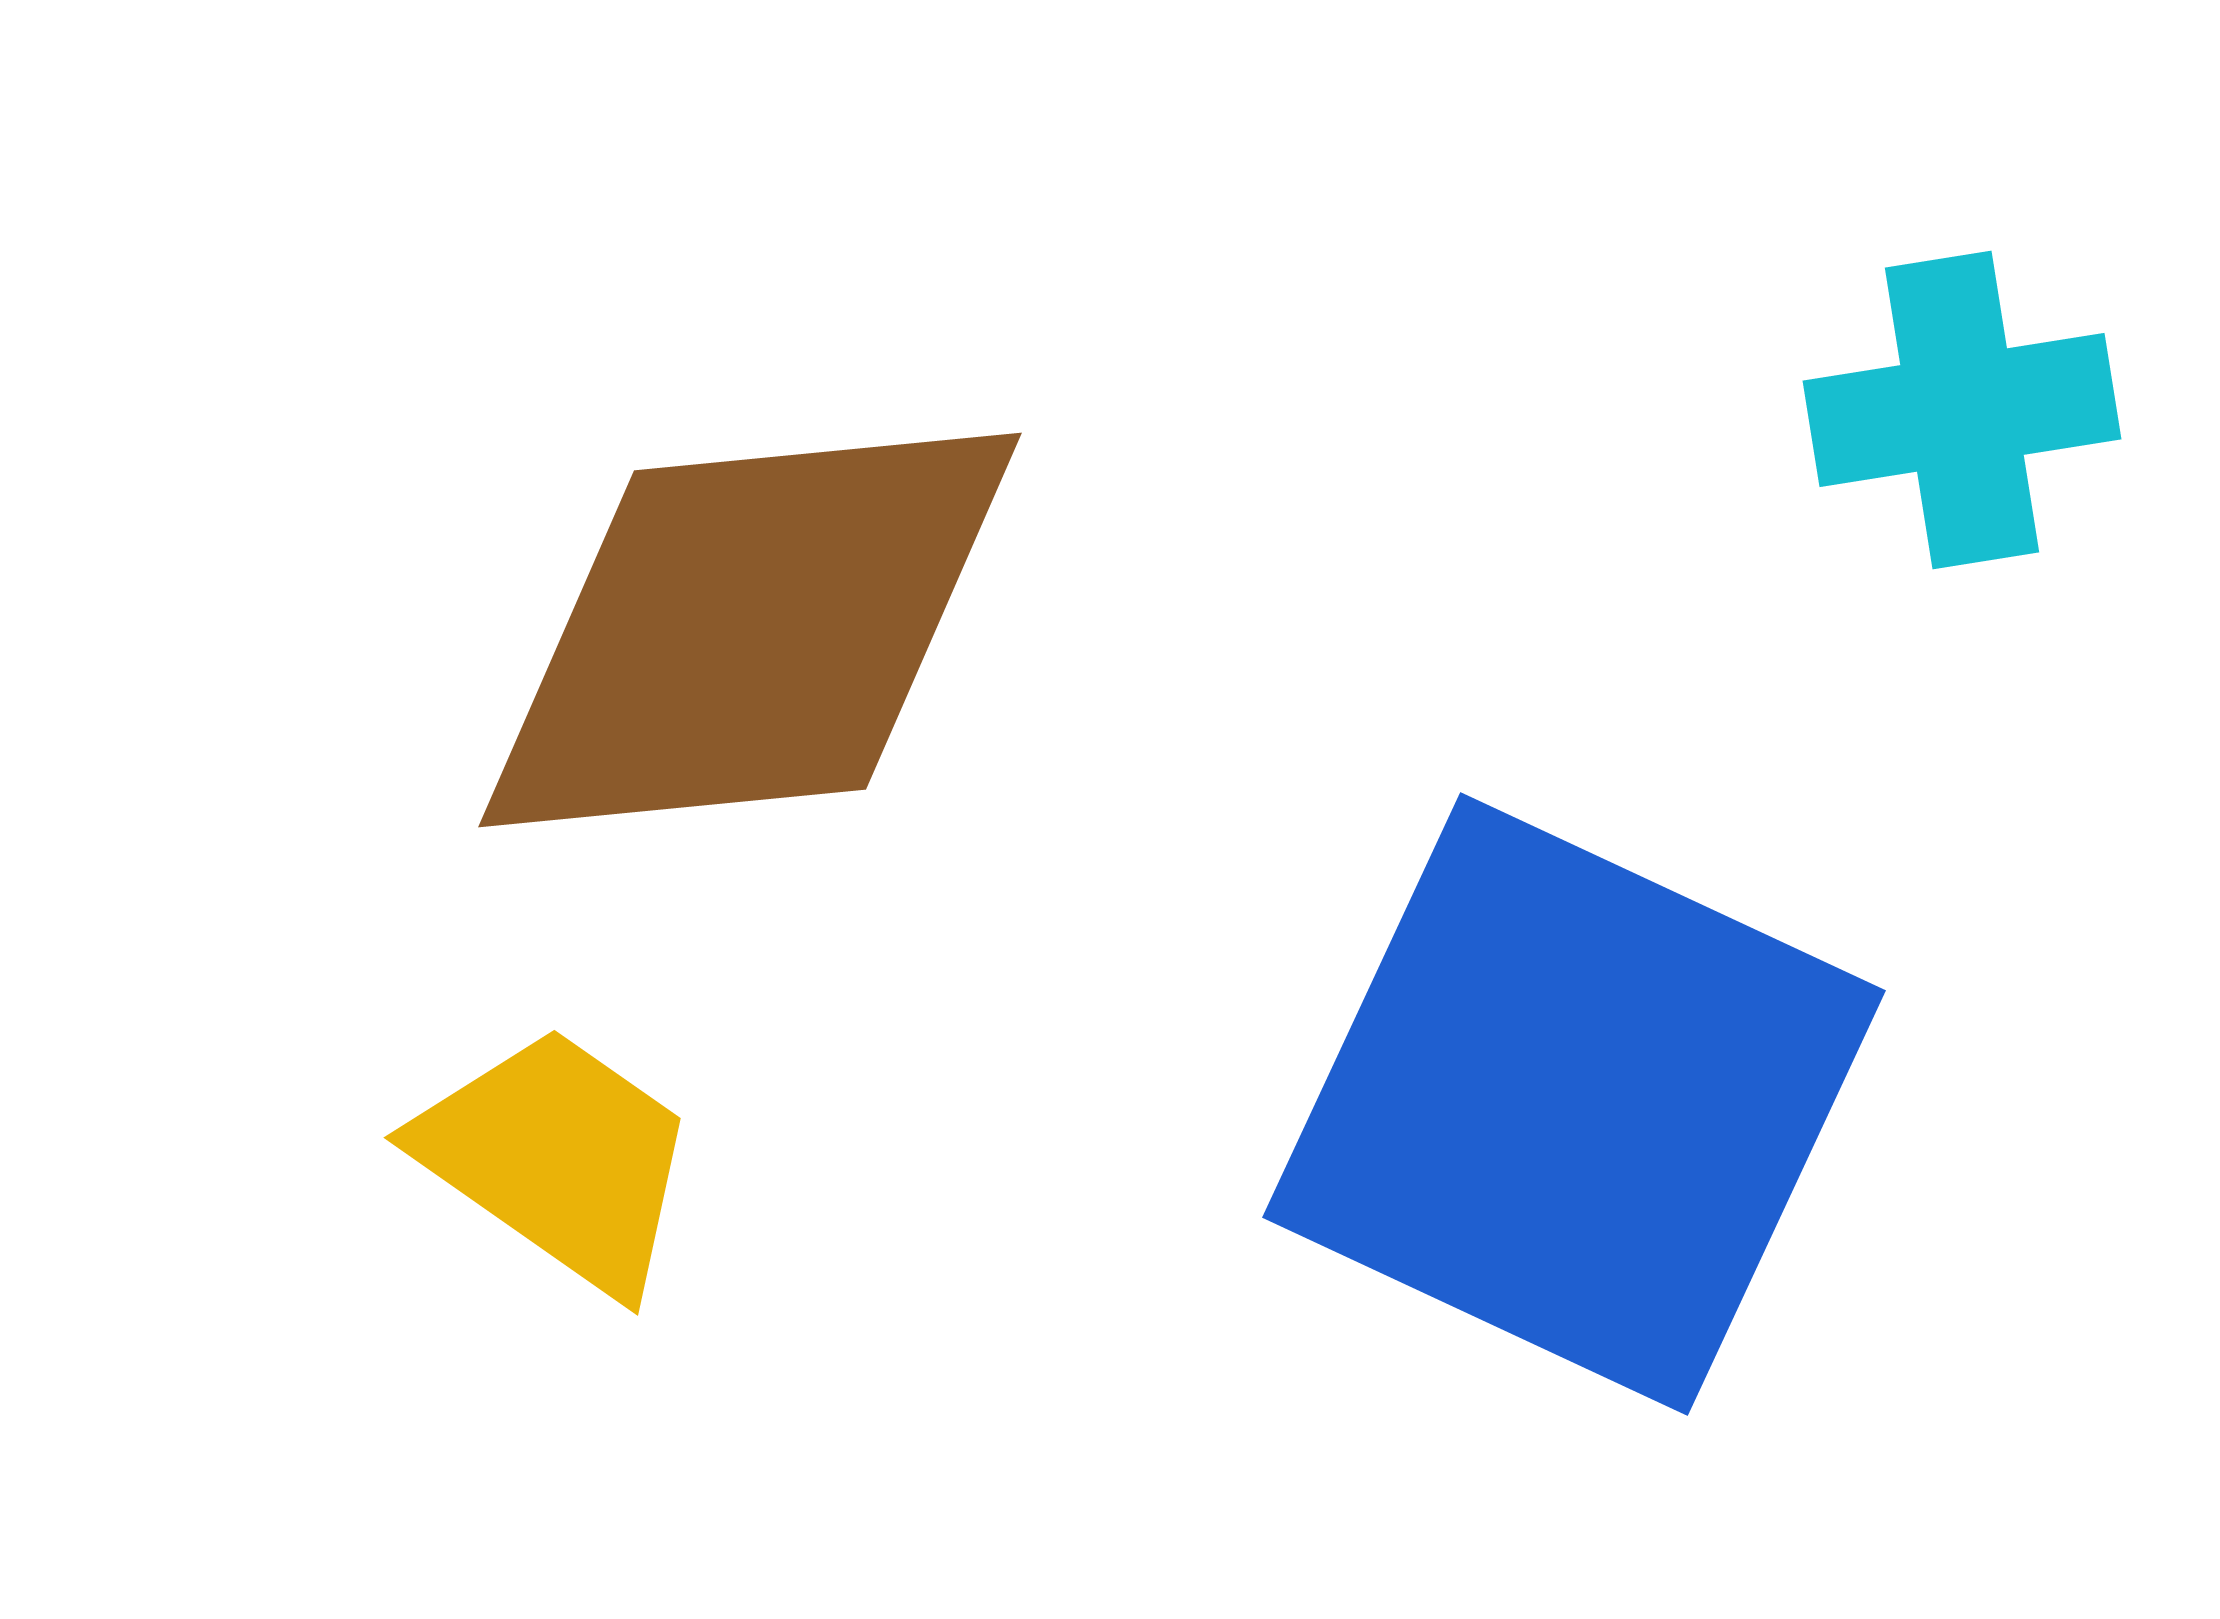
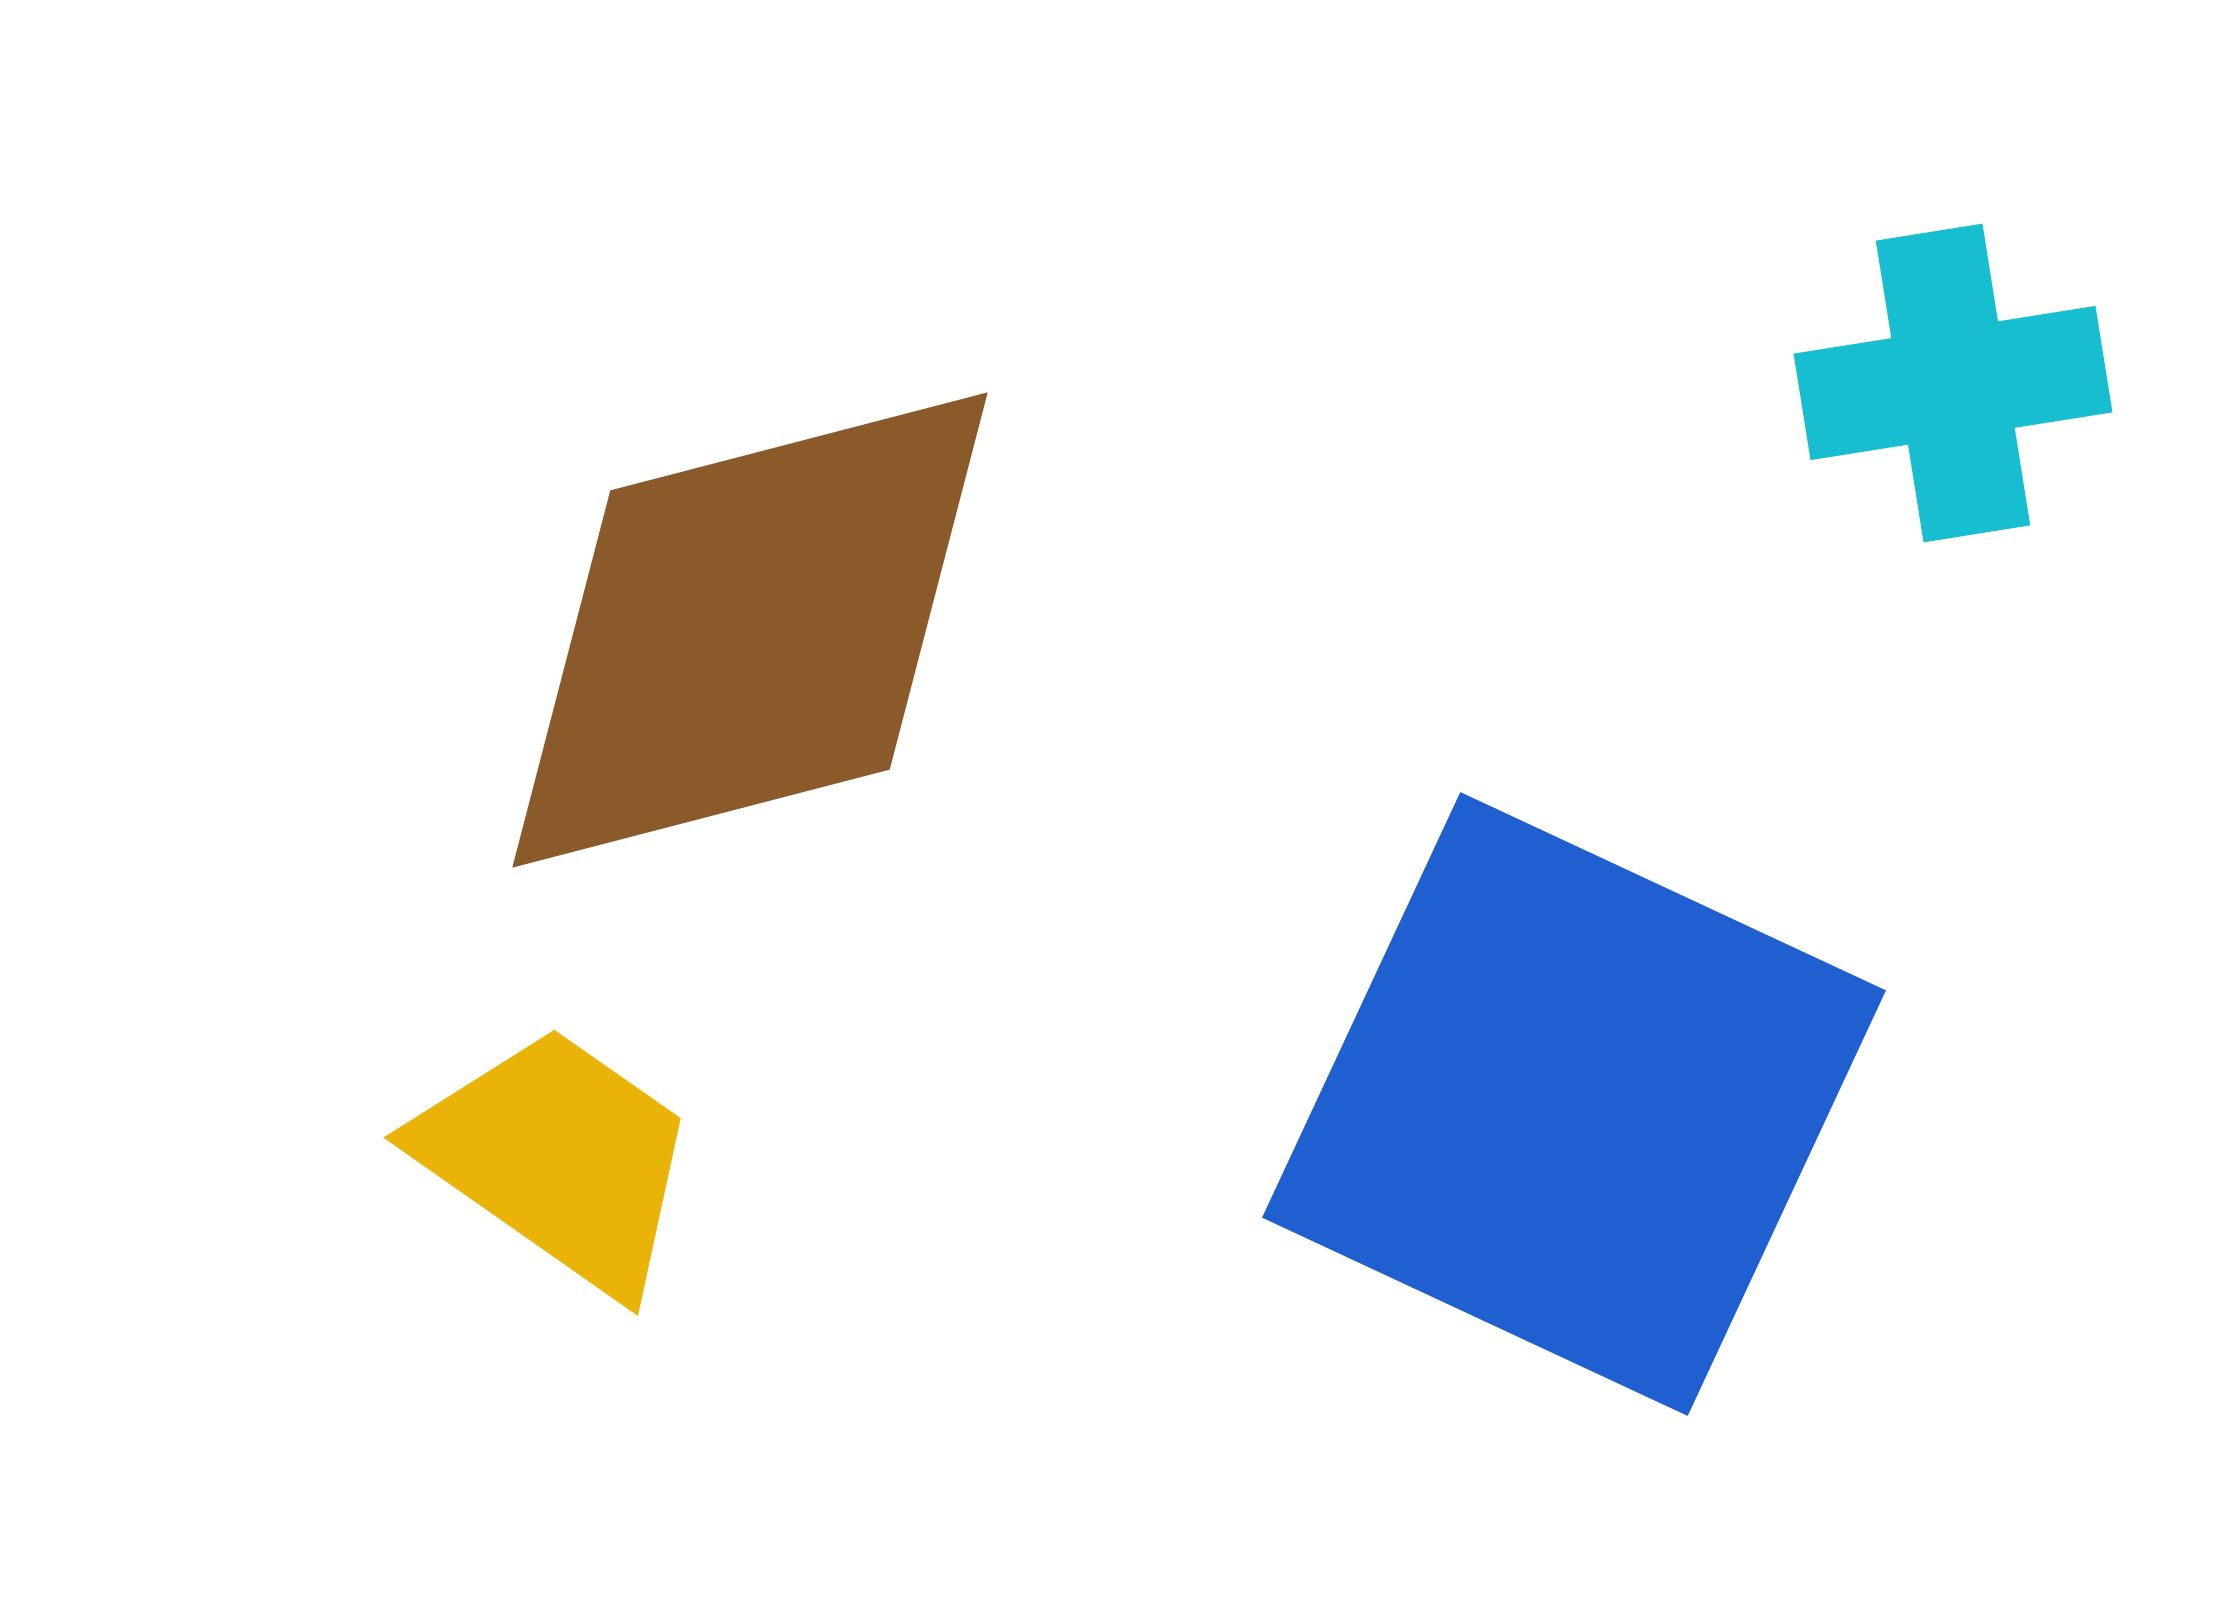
cyan cross: moved 9 px left, 27 px up
brown diamond: rotated 9 degrees counterclockwise
